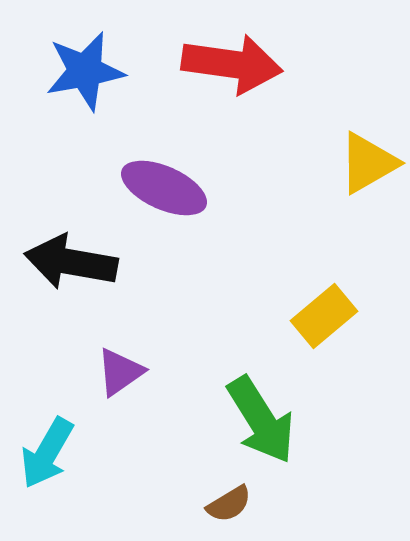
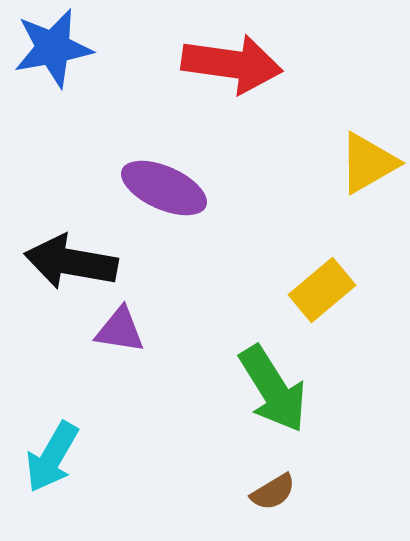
blue star: moved 32 px left, 23 px up
yellow rectangle: moved 2 px left, 26 px up
purple triangle: moved 42 px up; rotated 44 degrees clockwise
green arrow: moved 12 px right, 31 px up
cyan arrow: moved 5 px right, 4 px down
brown semicircle: moved 44 px right, 12 px up
